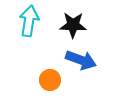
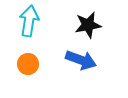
black star: moved 15 px right; rotated 12 degrees counterclockwise
orange circle: moved 22 px left, 16 px up
